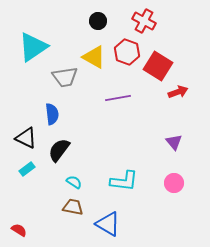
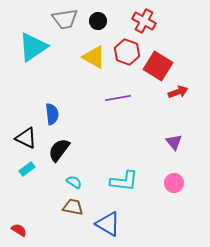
gray trapezoid: moved 58 px up
